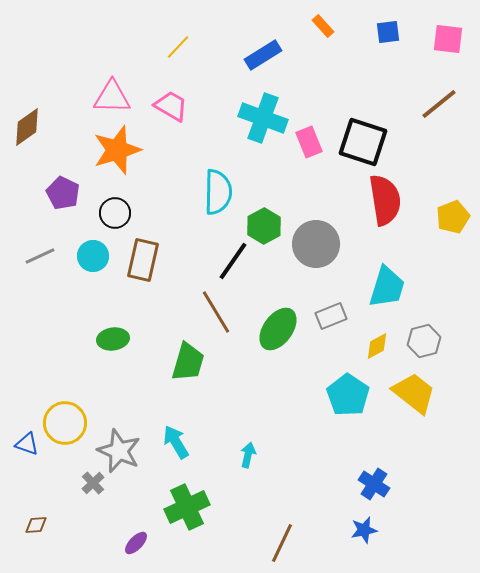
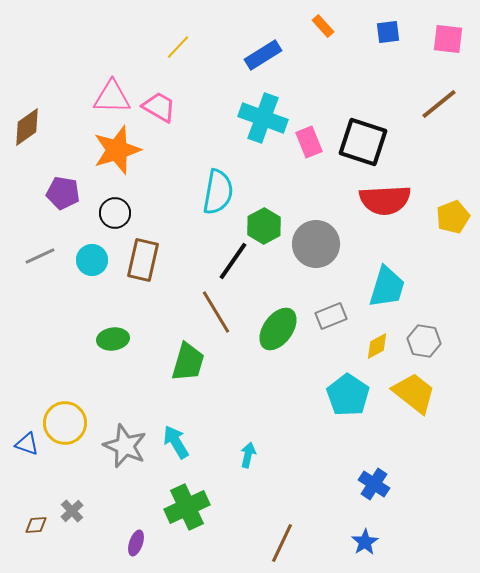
pink trapezoid at (171, 106): moved 12 px left, 1 px down
cyan semicircle at (218, 192): rotated 9 degrees clockwise
purple pentagon at (63, 193): rotated 16 degrees counterclockwise
red semicircle at (385, 200): rotated 96 degrees clockwise
cyan circle at (93, 256): moved 1 px left, 4 px down
gray hexagon at (424, 341): rotated 24 degrees clockwise
gray star at (119, 451): moved 6 px right, 5 px up
gray cross at (93, 483): moved 21 px left, 28 px down
blue star at (364, 530): moved 1 px right, 12 px down; rotated 20 degrees counterclockwise
purple ellipse at (136, 543): rotated 25 degrees counterclockwise
